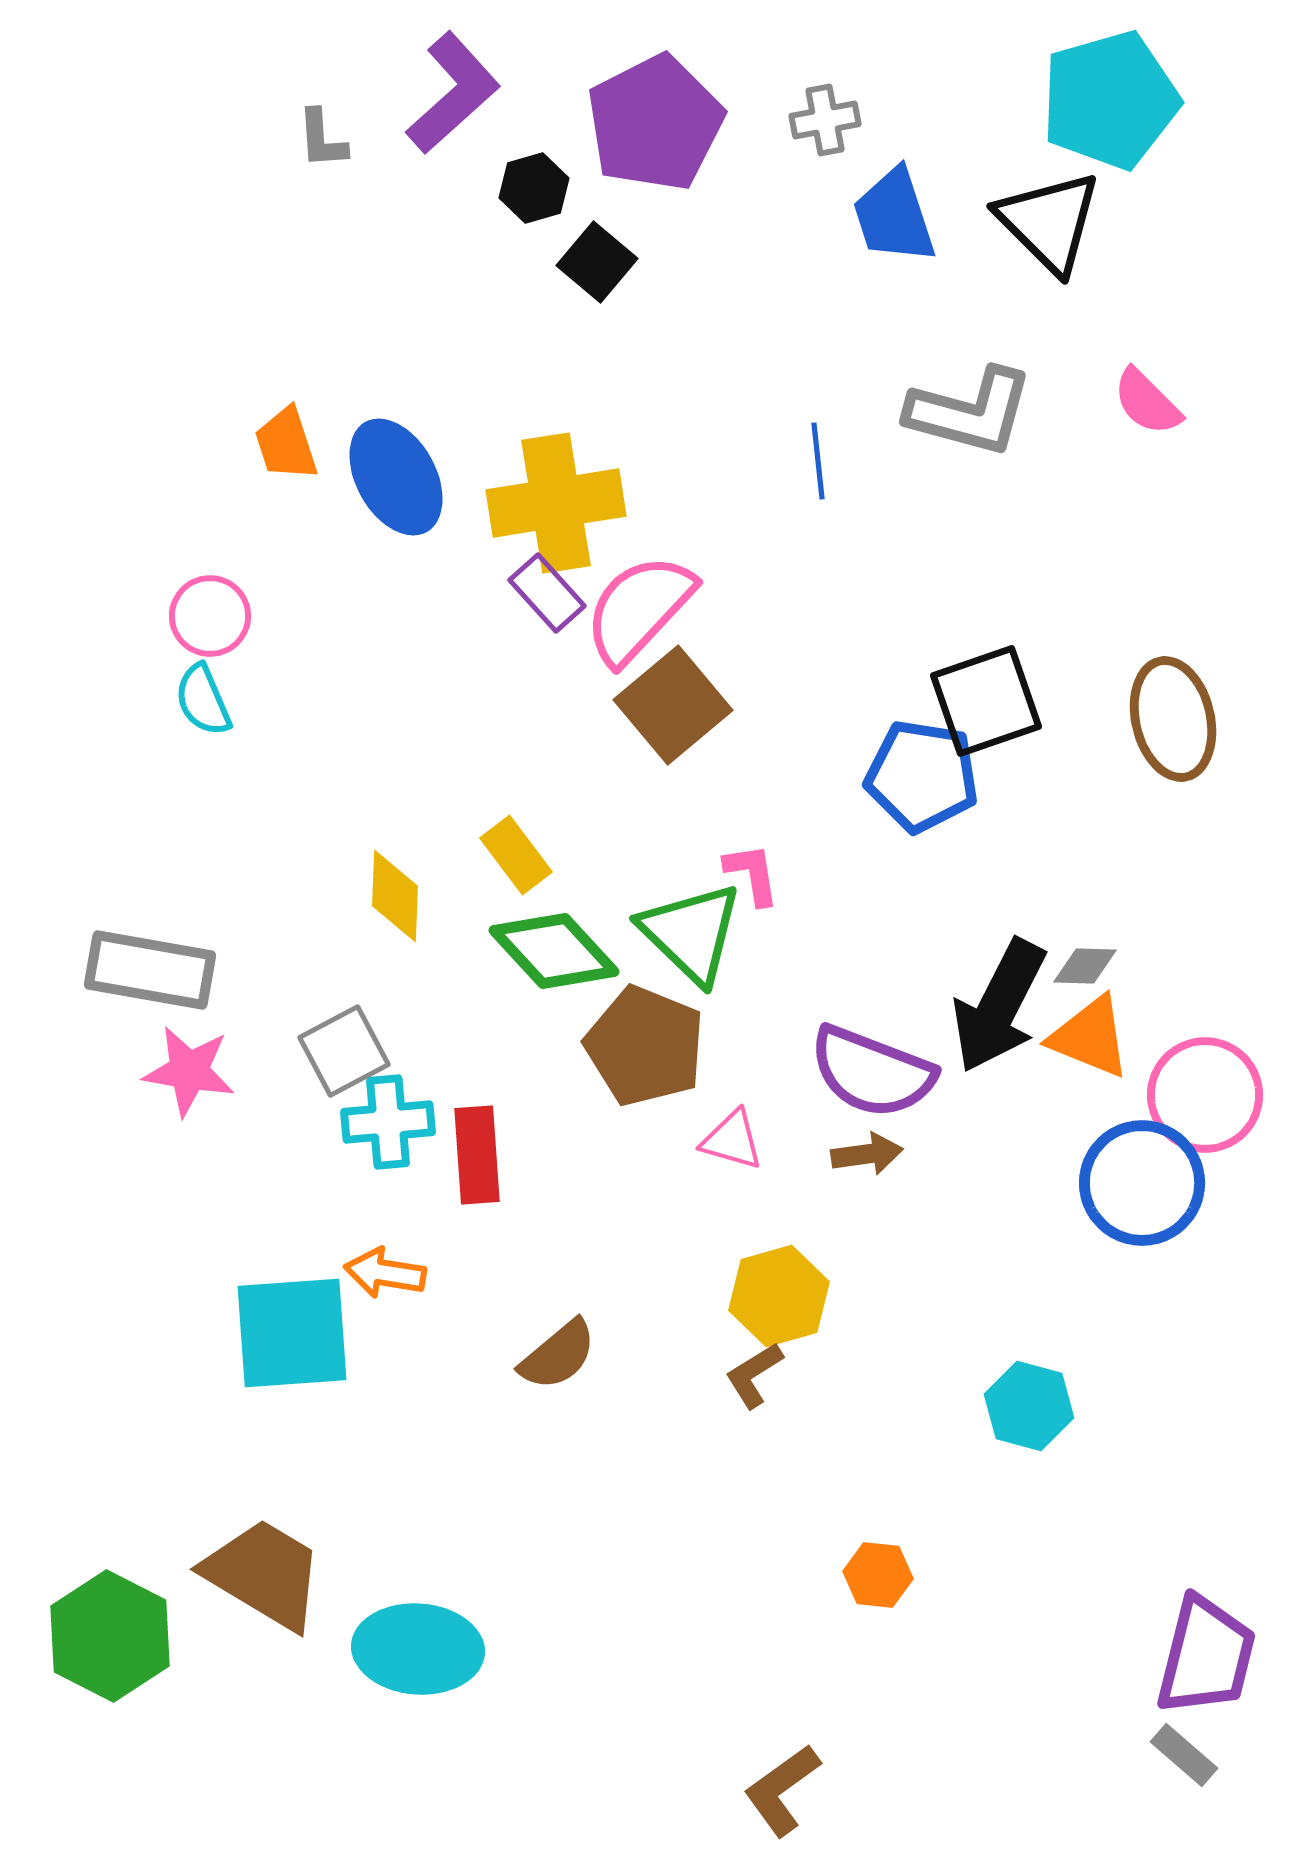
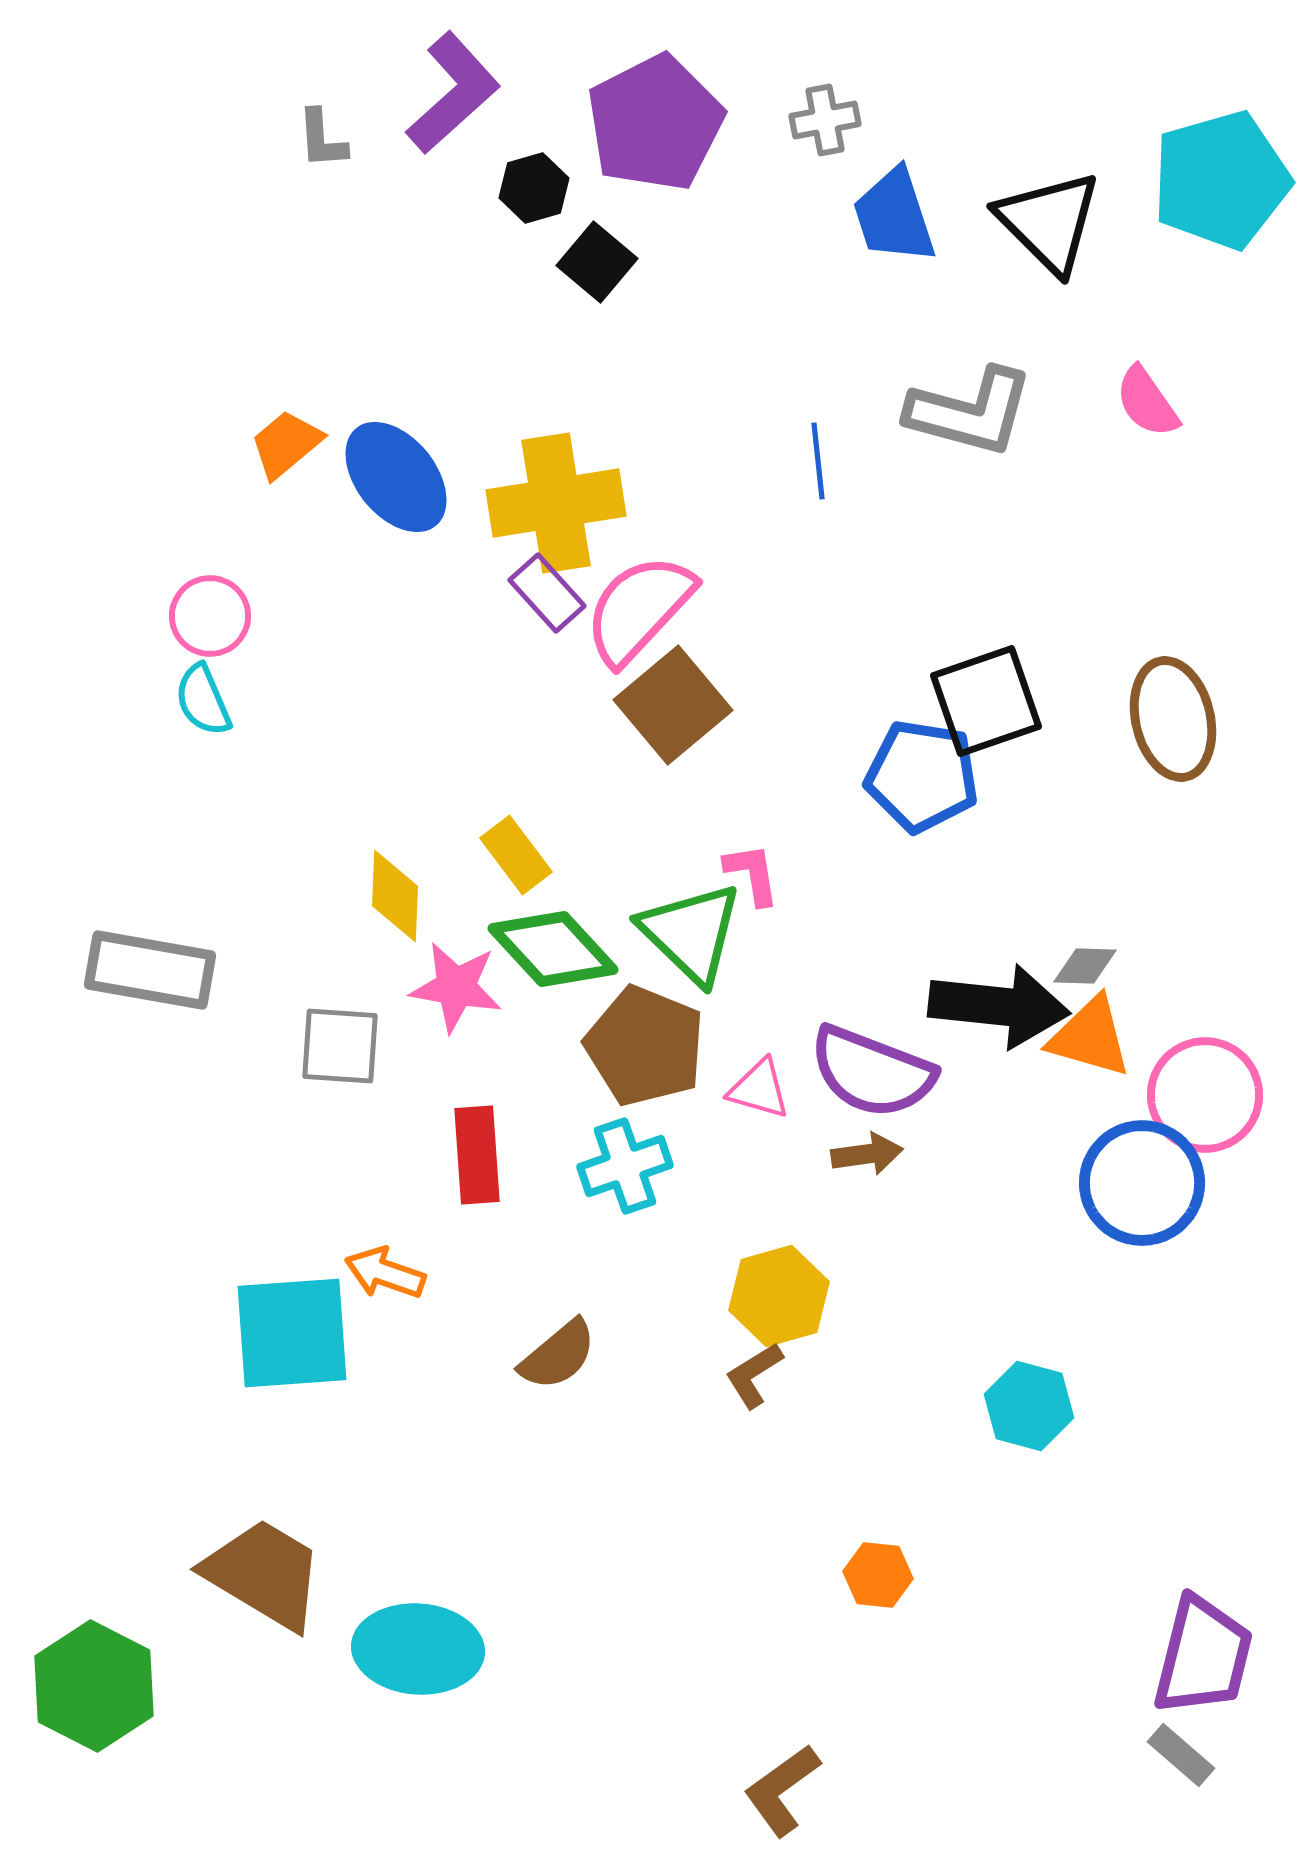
cyan pentagon at (1110, 100): moved 111 px right, 80 px down
pink semicircle at (1147, 402): rotated 10 degrees clockwise
orange trapezoid at (286, 444): rotated 68 degrees clockwise
blue ellipse at (396, 477): rotated 10 degrees counterclockwise
green diamond at (554, 951): moved 1 px left, 2 px up
black arrow at (999, 1006): rotated 111 degrees counterclockwise
orange triangle at (1090, 1037): rotated 6 degrees counterclockwise
gray square at (344, 1051): moved 4 px left, 5 px up; rotated 32 degrees clockwise
pink star at (189, 1071): moved 267 px right, 84 px up
cyan cross at (388, 1122): moved 237 px right, 44 px down; rotated 14 degrees counterclockwise
pink triangle at (732, 1140): moved 27 px right, 51 px up
orange arrow at (385, 1273): rotated 10 degrees clockwise
green hexagon at (110, 1636): moved 16 px left, 50 px down
purple trapezoid at (1206, 1656): moved 3 px left
gray rectangle at (1184, 1755): moved 3 px left
